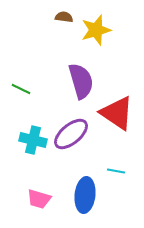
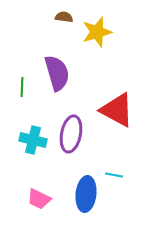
yellow star: moved 1 px right, 2 px down
purple semicircle: moved 24 px left, 8 px up
green line: moved 1 px right, 2 px up; rotated 66 degrees clockwise
red triangle: moved 3 px up; rotated 6 degrees counterclockwise
purple ellipse: rotated 39 degrees counterclockwise
cyan line: moved 2 px left, 4 px down
blue ellipse: moved 1 px right, 1 px up
pink trapezoid: rotated 10 degrees clockwise
